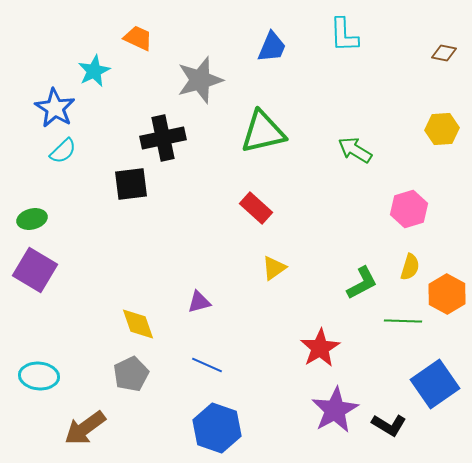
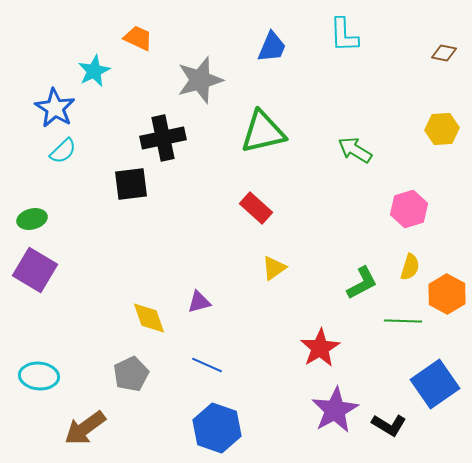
yellow diamond: moved 11 px right, 6 px up
